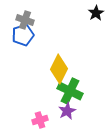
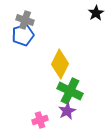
yellow diamond: moved 1 px right, 5 px up
